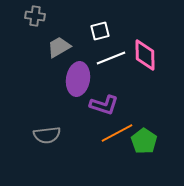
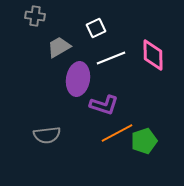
white square: moved 4 px left, 3 px up; rotated 12 degrees counterclockwise
pink diamond: moved 8 px right
green pentagon: rotated 20 degrees clockwise
